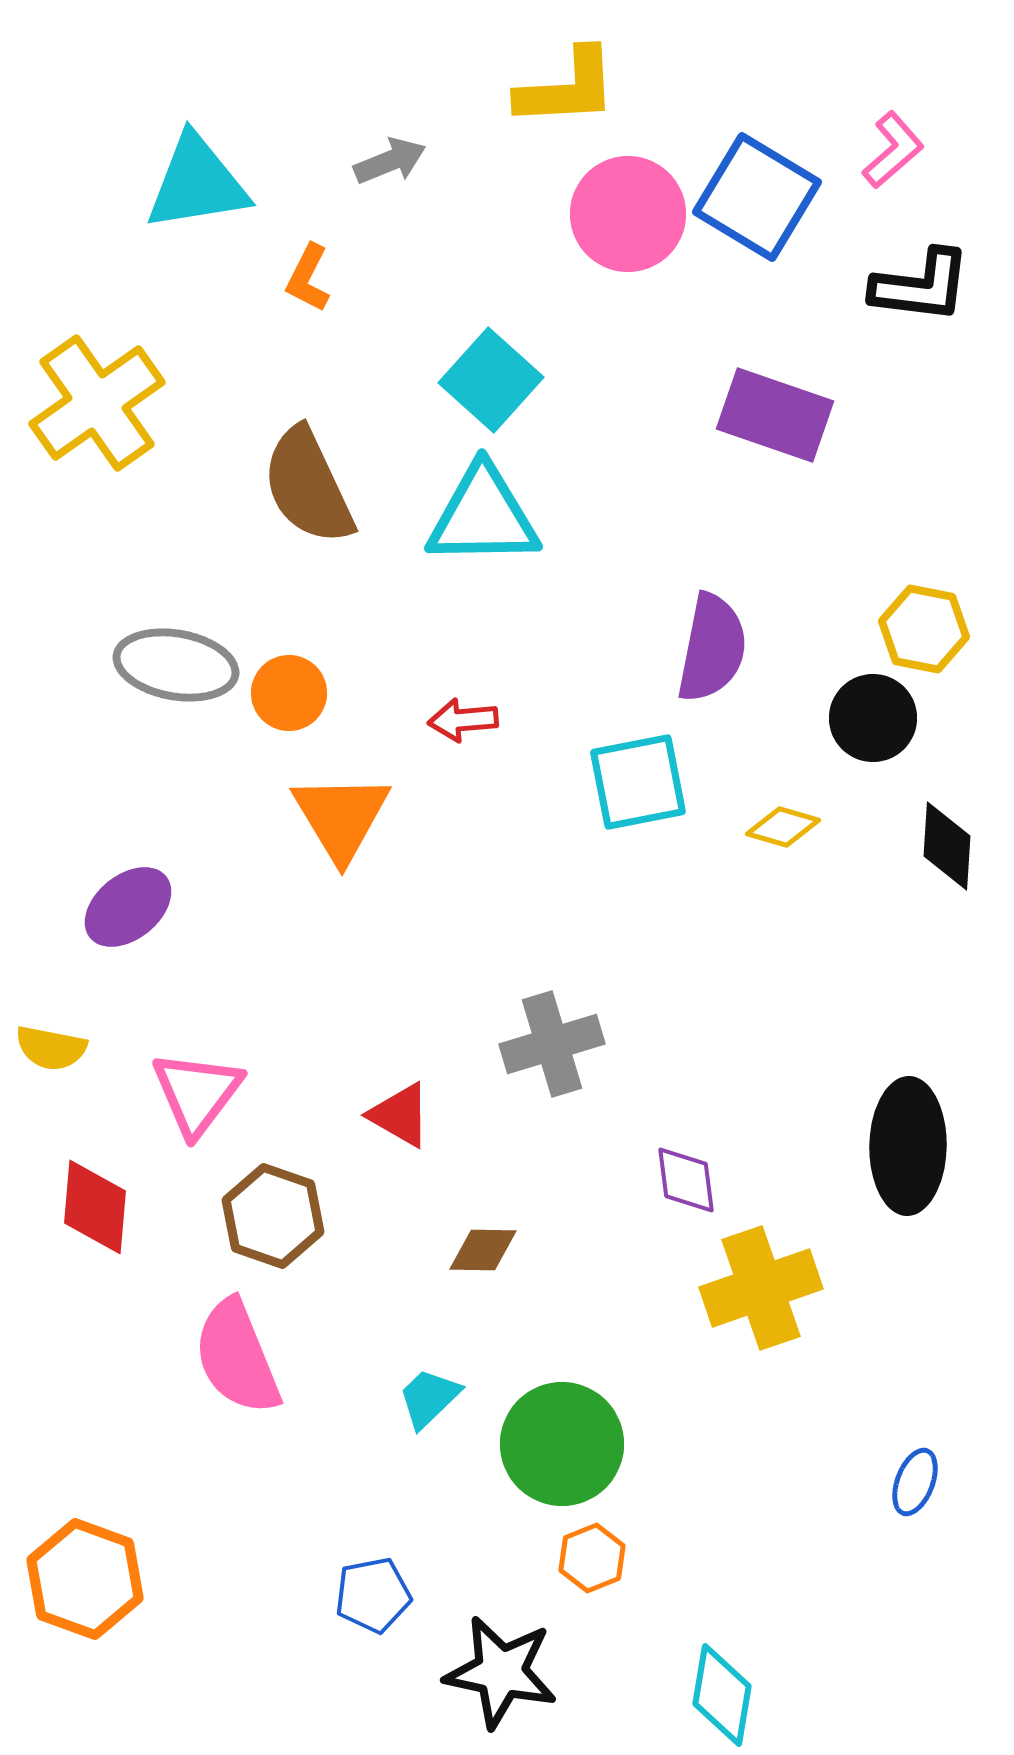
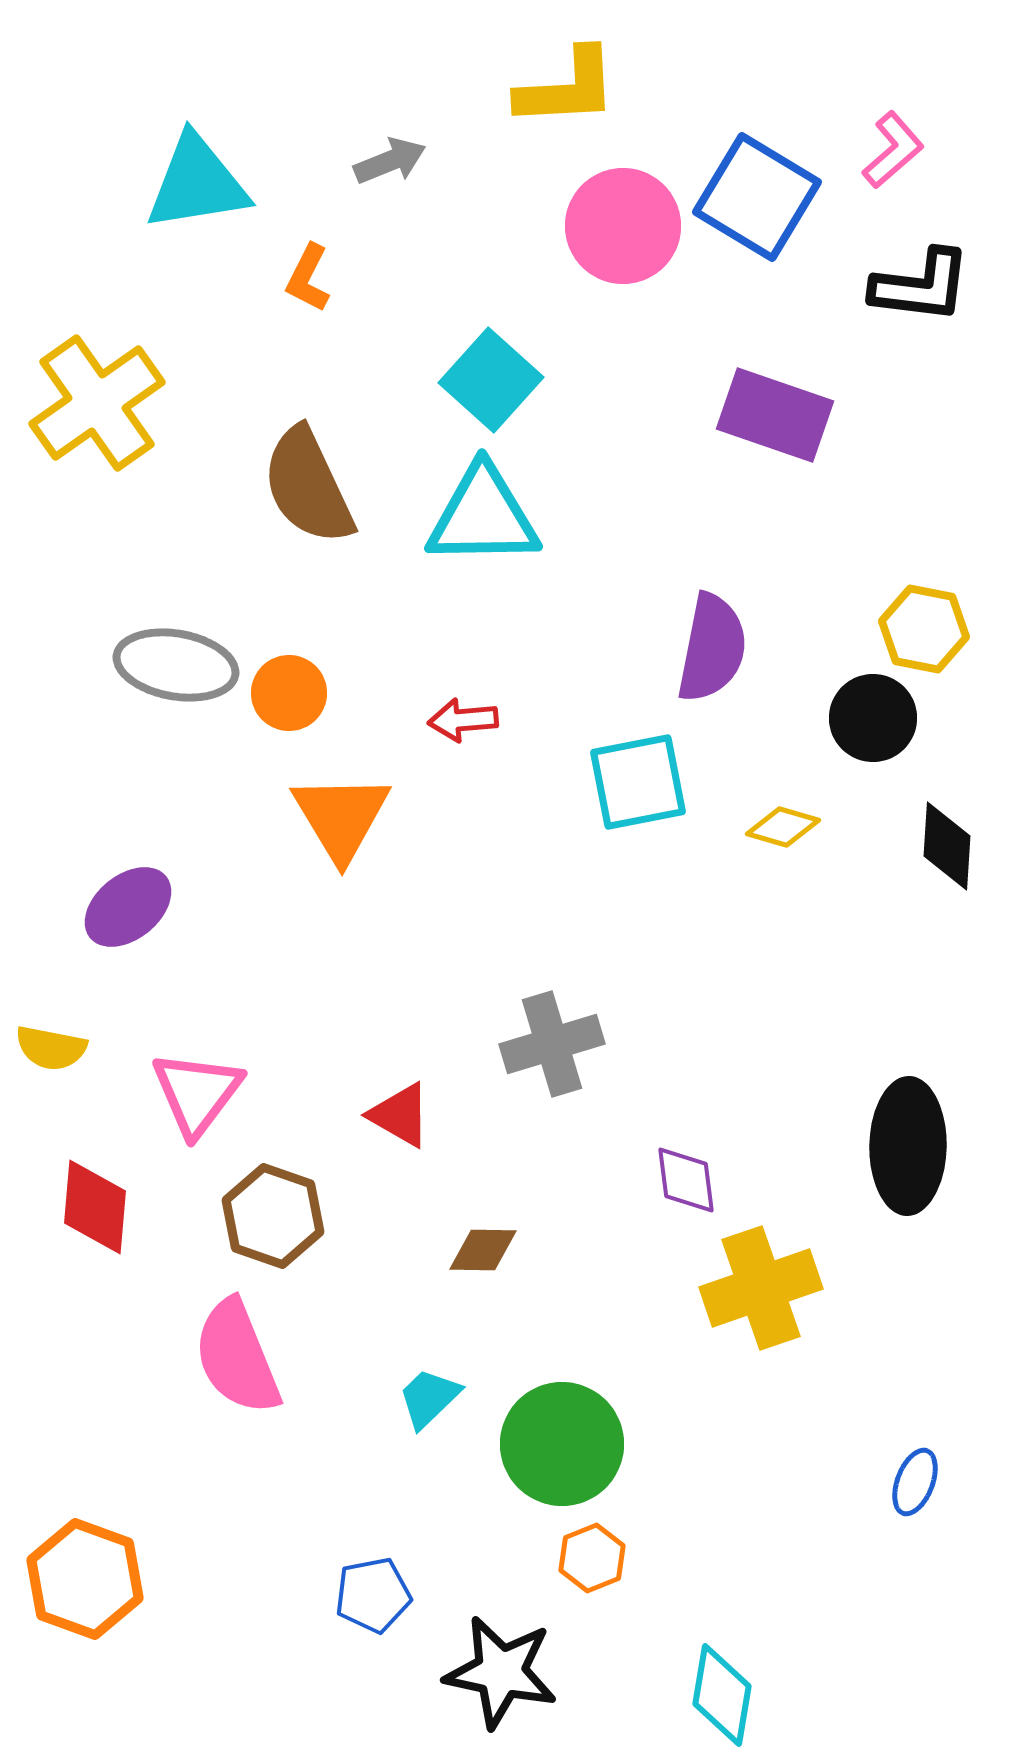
pink circle at (628, 214): moved 5 px left, 12 px down
